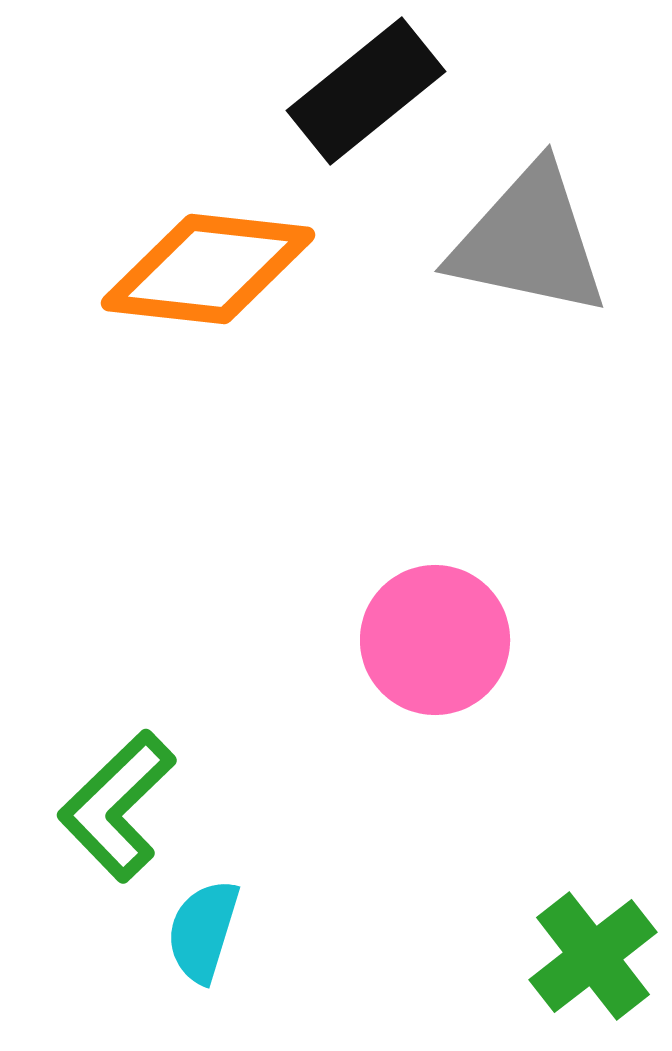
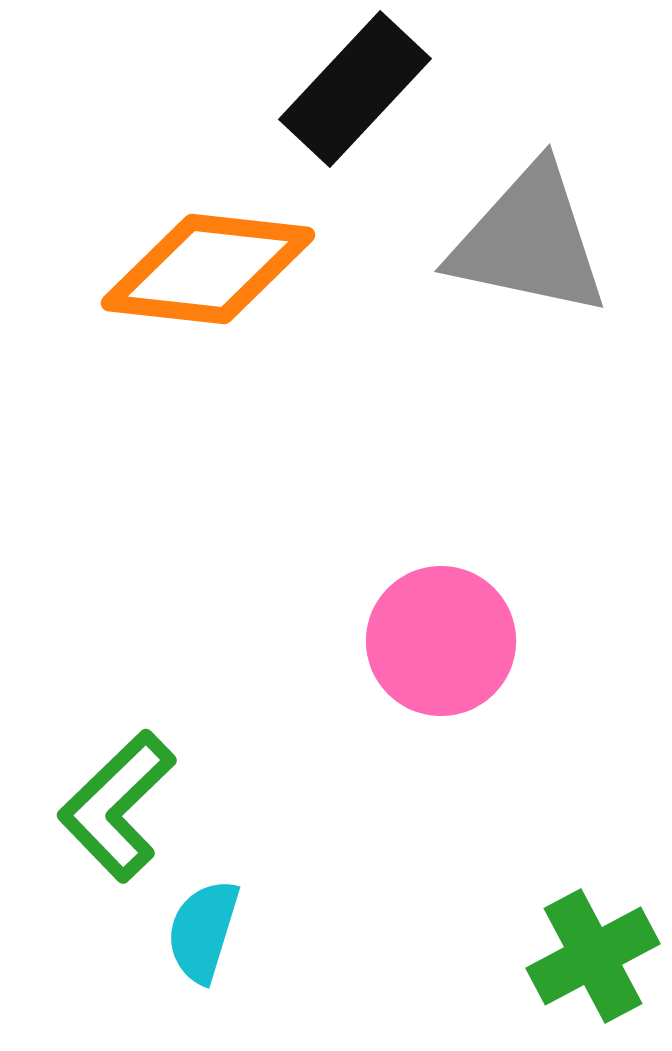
black rectangle: moved 11 px left, 2 px up; rotated 8 degrees counterclockwise
pink circle: moved 6 px right, 1 px down
green cross: rotated 10 degrees clockwise
